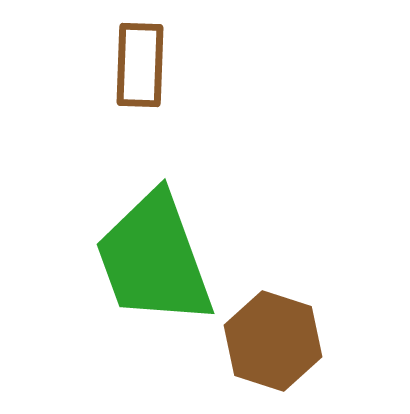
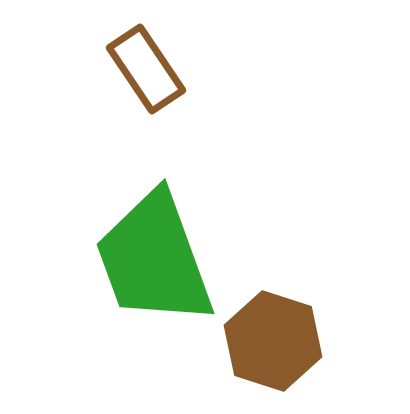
brown rectangle: moved 6 px right, 4 px down; rotated 36 degrees counterclockwise
